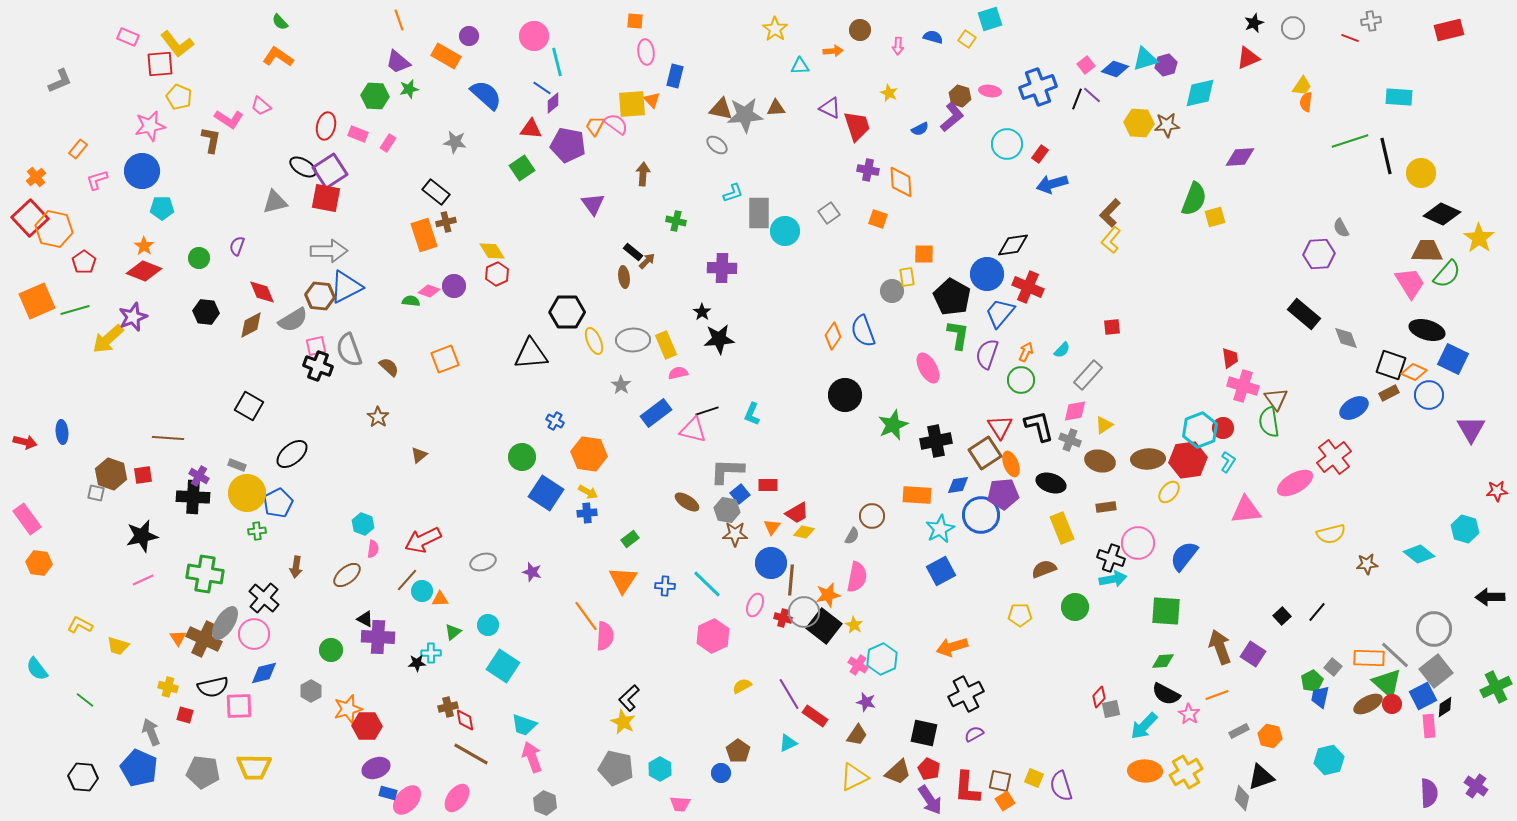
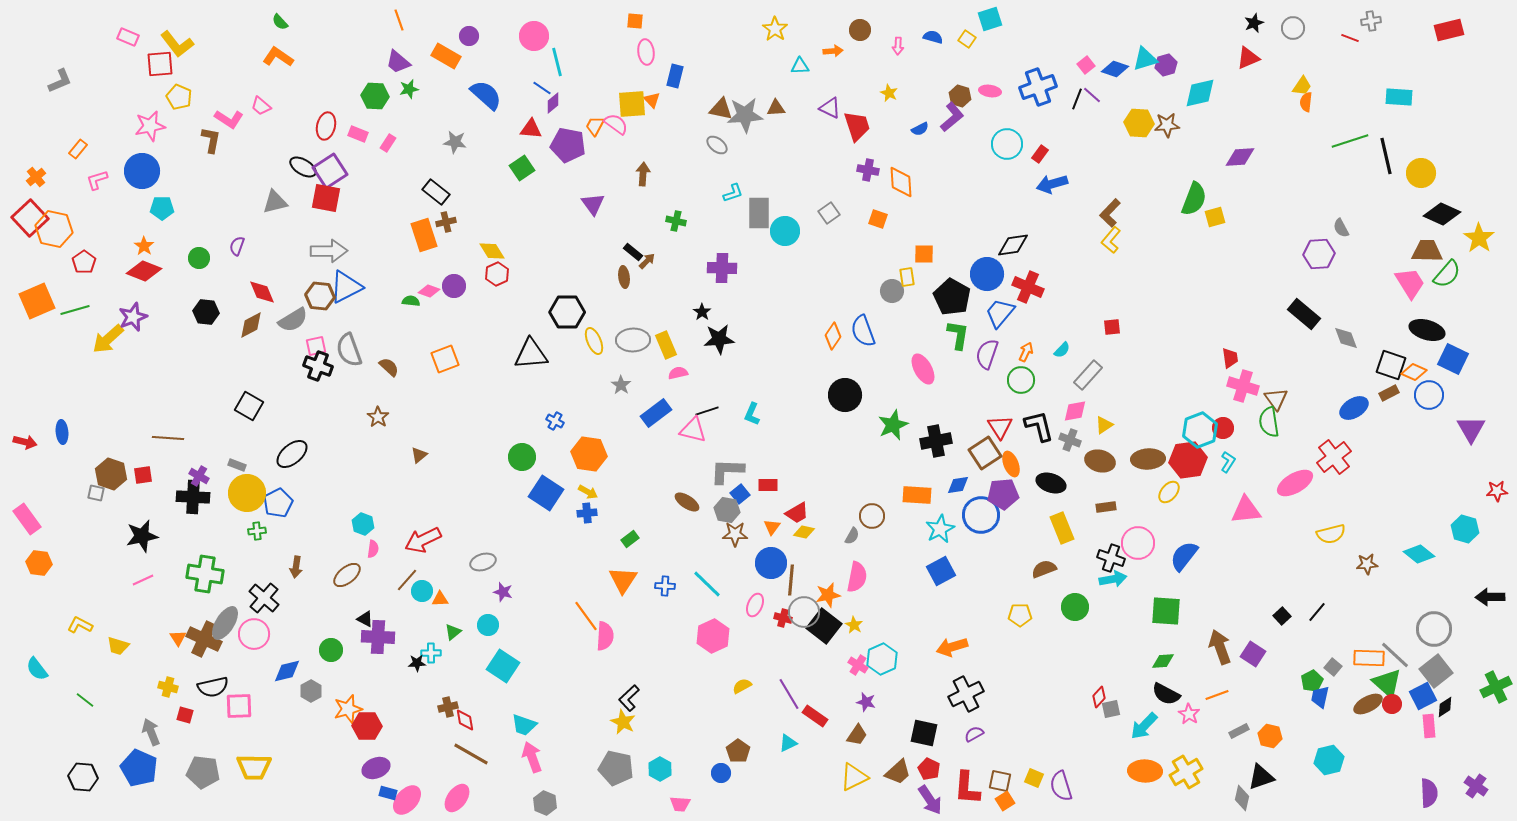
pink ellipse at (928, 368): moved 5 px left, 1 px down
purple star at (532, 572): moved 29 px left, 20 px down
blue diamond at (264, 673): moved 23 px right, 2 px up
